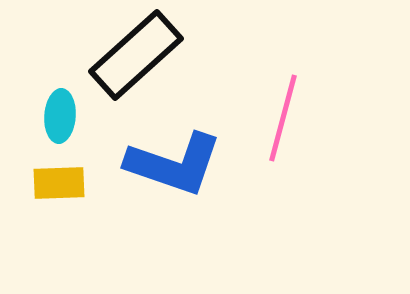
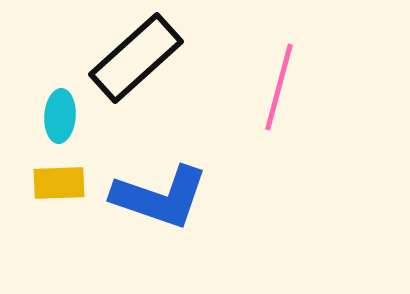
black rectangle: moved 3 px down
pink line: moved 4 px left, 31 px up
blue L-shape: moved 14 px left, 33 px down
